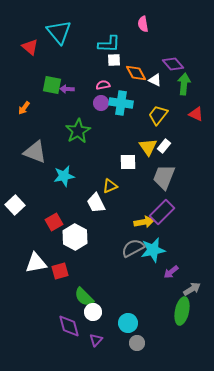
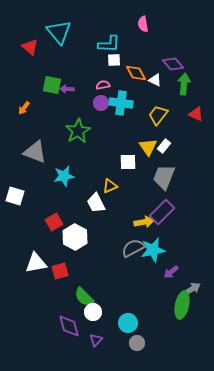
white square at (15, 205): moved 9 px up; rotated 30 degrees counterclockwise
green ellipse at (182, 311): moved 6 px up
